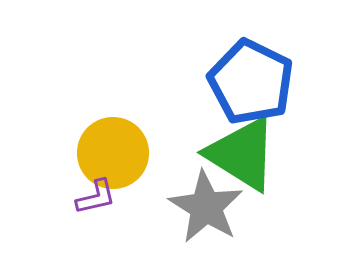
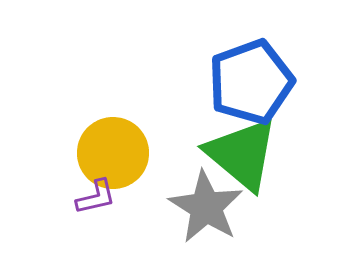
blue pentagon: rotated 26 degrees clockwise
green triangle: rotated 8 degrees clockwise
